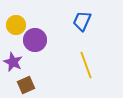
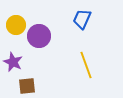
blue trapezoid: moved 2 px up
purple circle: moved 4 px right, 4 px up
brown square: moved 1 px right, 1 px down; rotated 18 degrees clockwise
